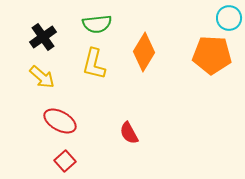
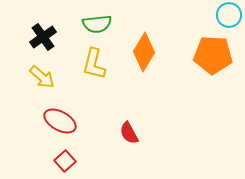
cyan circle: moved 3 px up
orange pentagon: moved 1 px right
